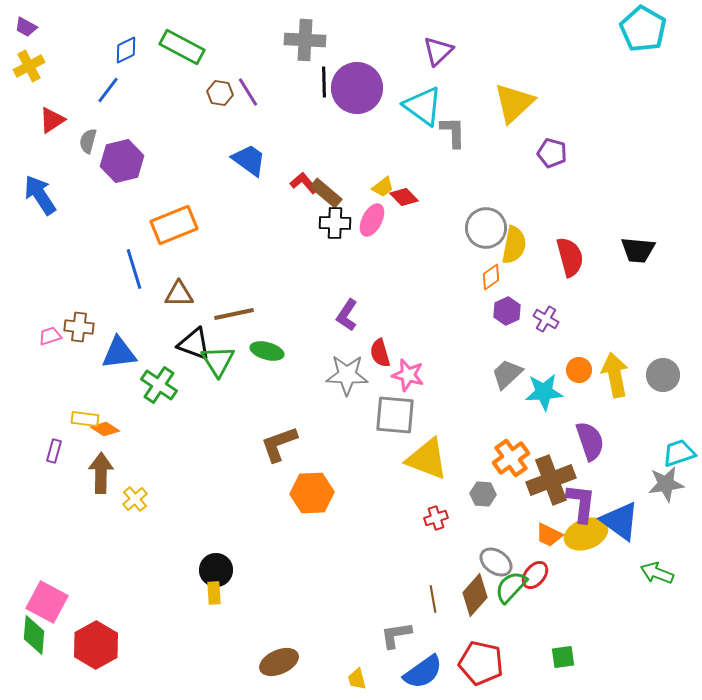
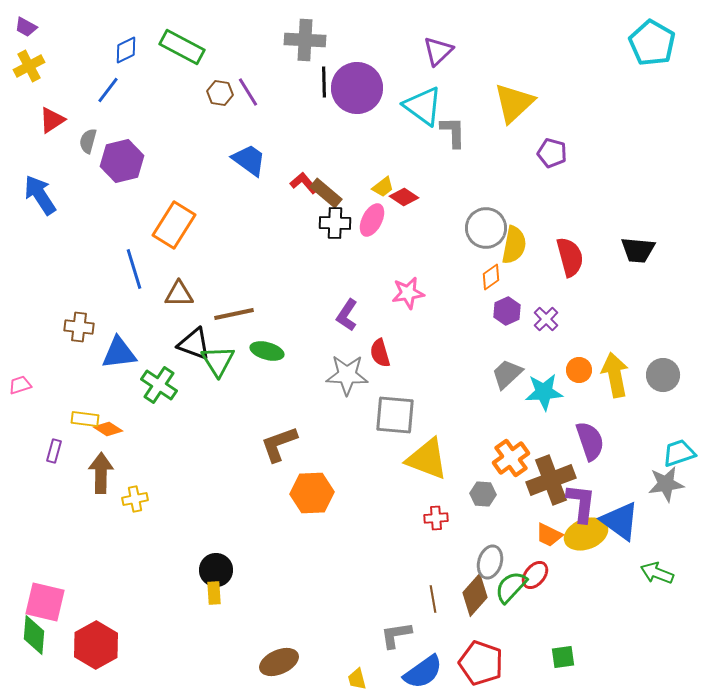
cyan pentagon at (643, 29): moved 9 px right, 14 px down
red diamond at (404, 197): rotated 12 degrees counterclockwise
orange rectangle at (174, 225): rotated 36 degrees counterclockwise
purple cross at (546, 319): rotated 15 degrees clockwise
pink trapezoid at (50, 336): moved 30 px left, 49 px down
pink star at (408, 375): moved 82 px up; rotated 24 degrees counterclockwise
orange diamond at (105, 429): moved 3 px right
yellow cross at (135, 499): rotated 30 degrees clockwise
red cross at (436, 518): rotated 15 degrees clockwise
gray ellipse at (496, 562): moved 6 px left; rotated 72 degrees clockwise
pink square at (47, 602): moved 2 px left; rotated 15 degrees counterclockwise
red pentagon at (481, 663): rotated 6 degrees clockwise
